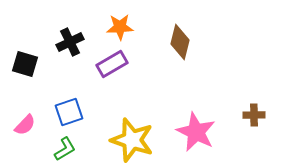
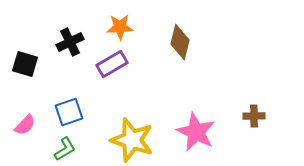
brown cross: moved 1 px down
